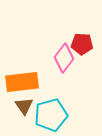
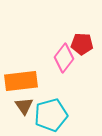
orange rectangle: moved 1 px left, 1 px up
